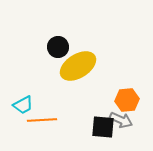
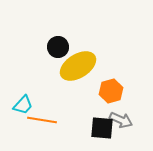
orange hexagon: moved 16 px left, 9 px up; rotated 10 degrees counterclockwise
cyan trapezoid: rotated 20 degrees counterclockwise
orange line: rotated 12 degrees clockwise
black square: moved 1 px left, 1 px down
